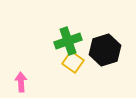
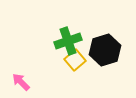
yellow square: moved 2 px right, 2 px up; rotated 15 degrees clockwise
pink arrow: rotated 42 degrees counterclockwise
